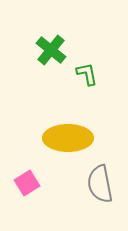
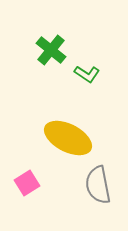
green L-shape: rotated 135 degrees clockwise
yellow ellipse: rotated 27 degrees clockwise
gray semicircle: moved 2 px left, 1 px down
